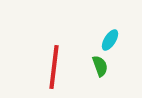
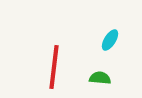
green semicircle: moved 12 px down; rotated 65 degrees counterclockwise
